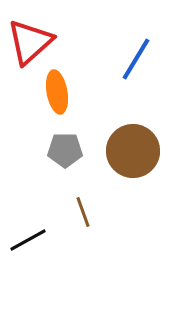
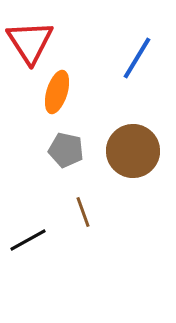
red triangle: rotated 21 degrees counterclockwise
blue line: moved 1 px right, 1 px up
orange ellipse: rotated 27 degrees clockwise
gray pentagon: moved 1 px right; rotated 12 degrees clockwise
